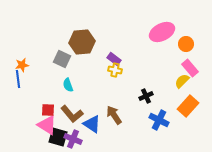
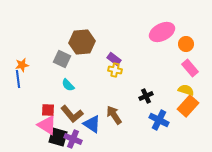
yellow semicircle: moved 4 px right, 9 px down; rotated 63 degrees clockwise
cyan semicircle: rotated 24 degrees counterclockwise
